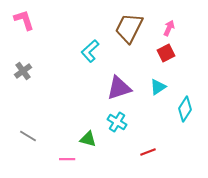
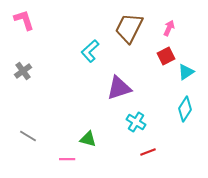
red square: moved 3 px down
cyan triangle: moved 28 px right, 15 px up
cyan cross: moved 19 px right
